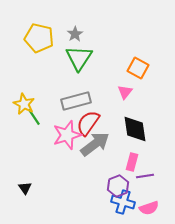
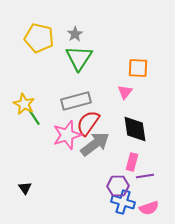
orange square: rotated 25 degrees counterclockwise
purple hexagon: rotated 20 degrees clockwise
